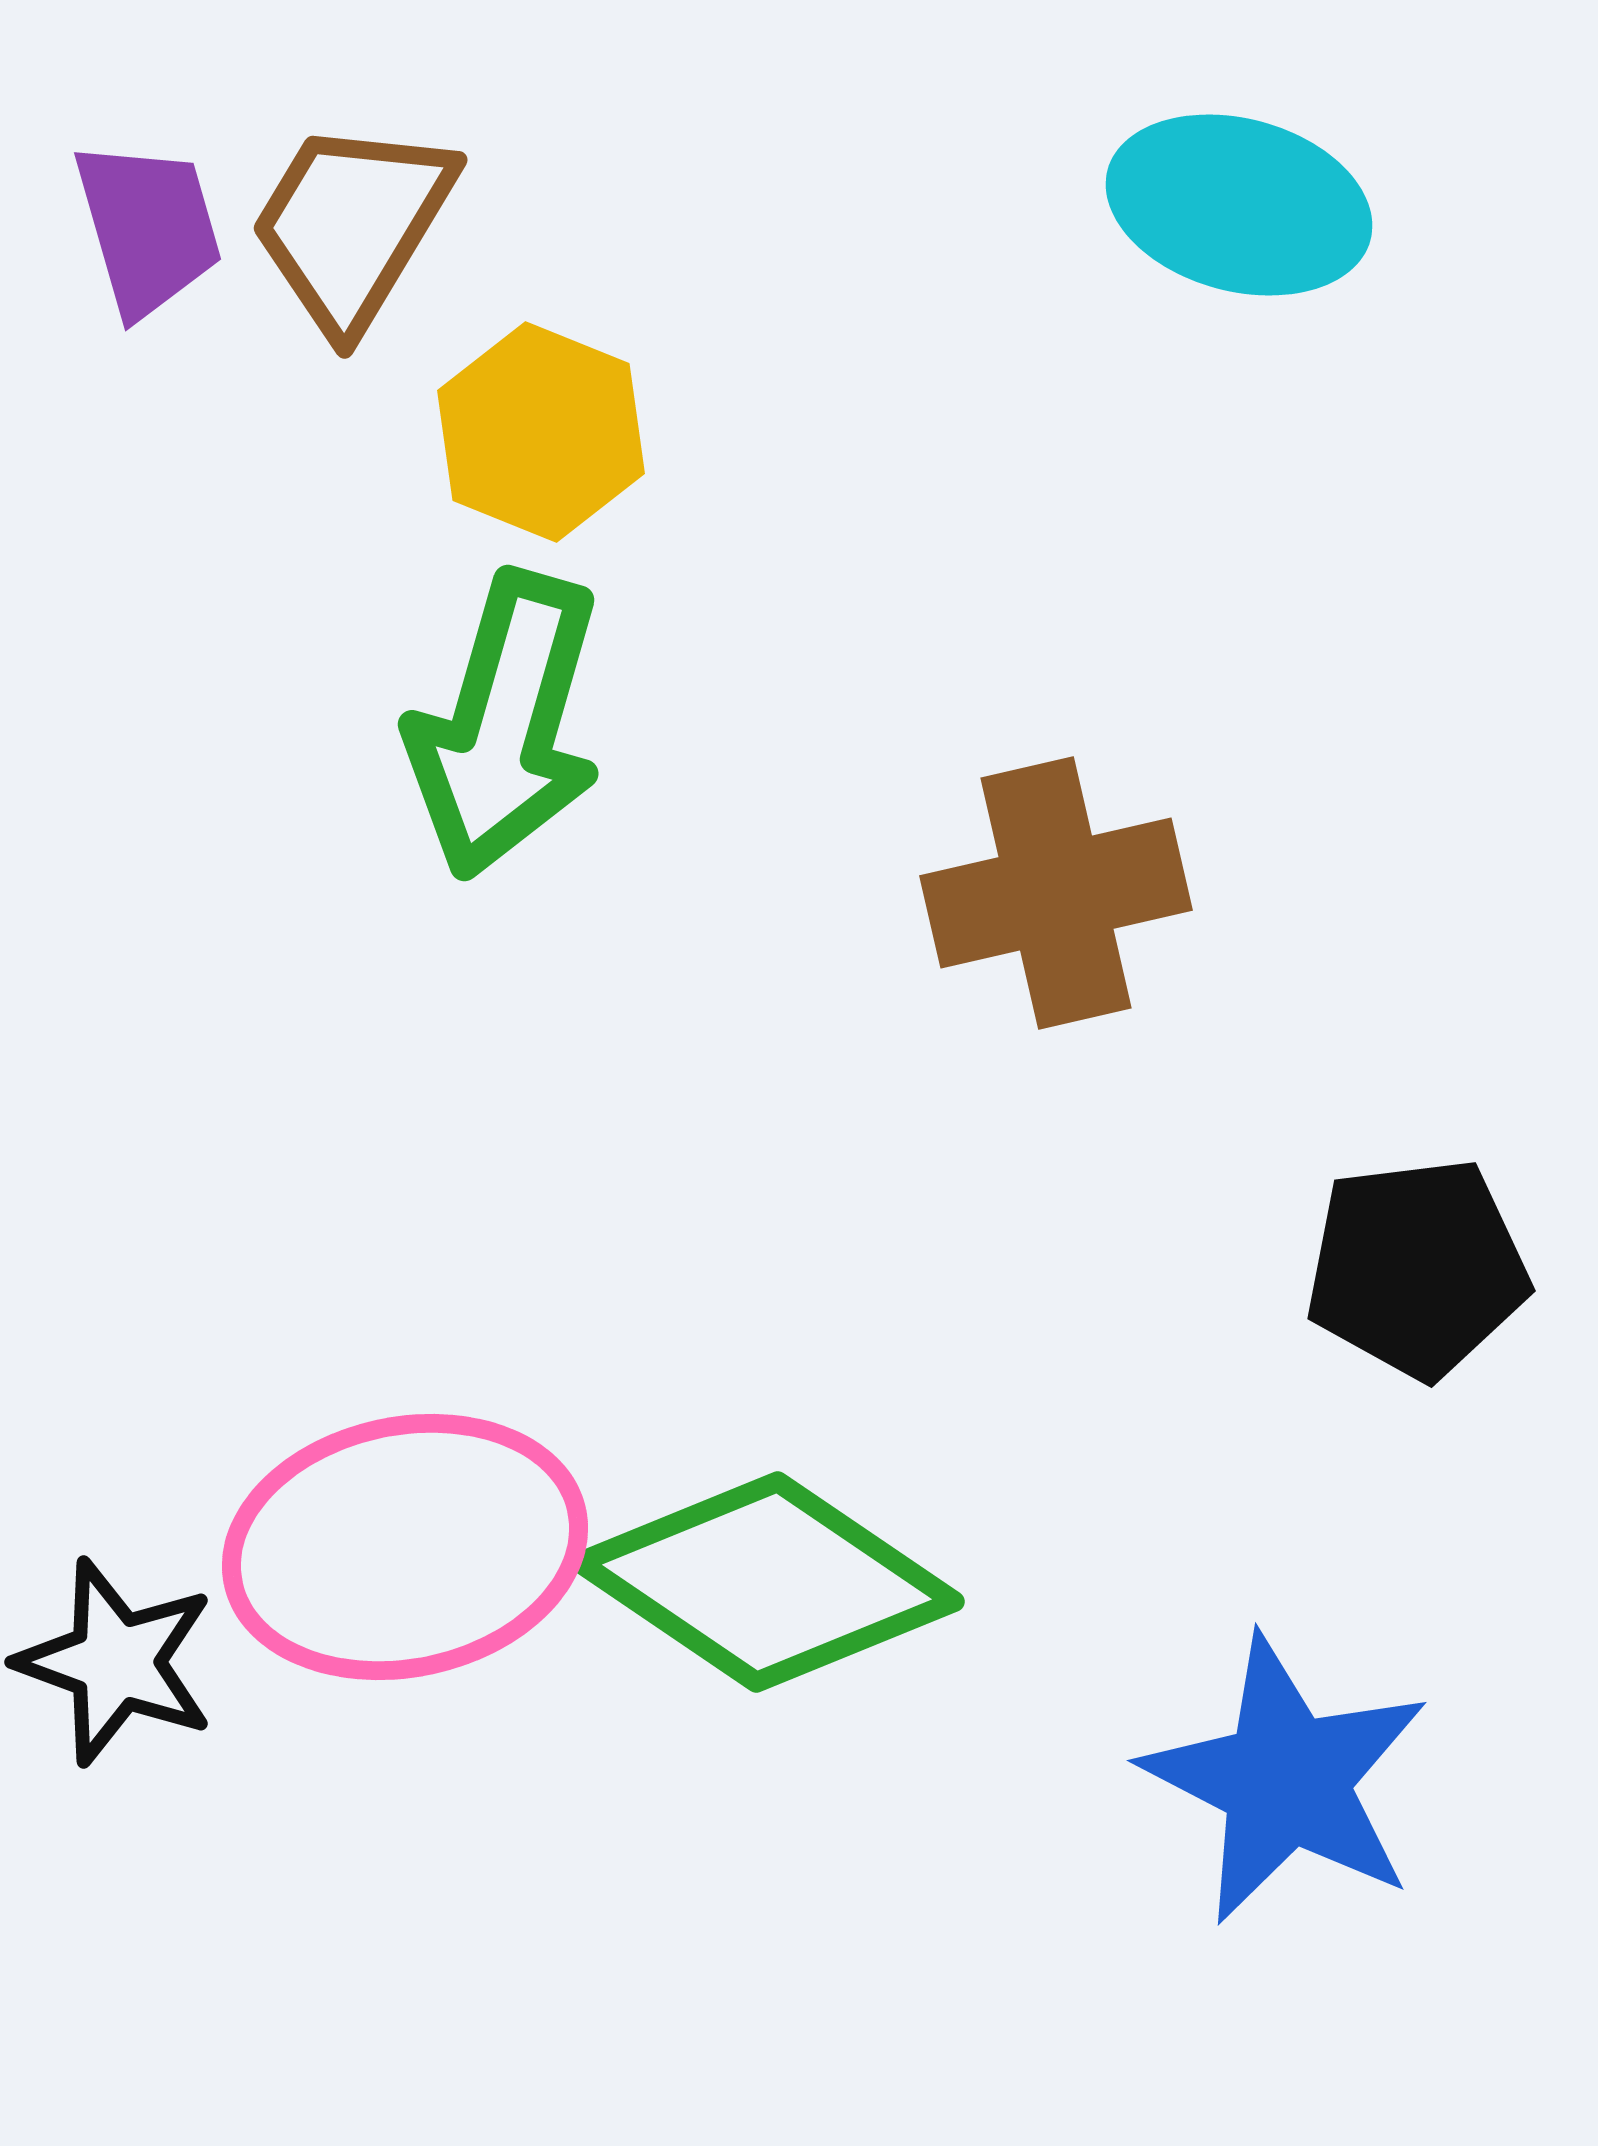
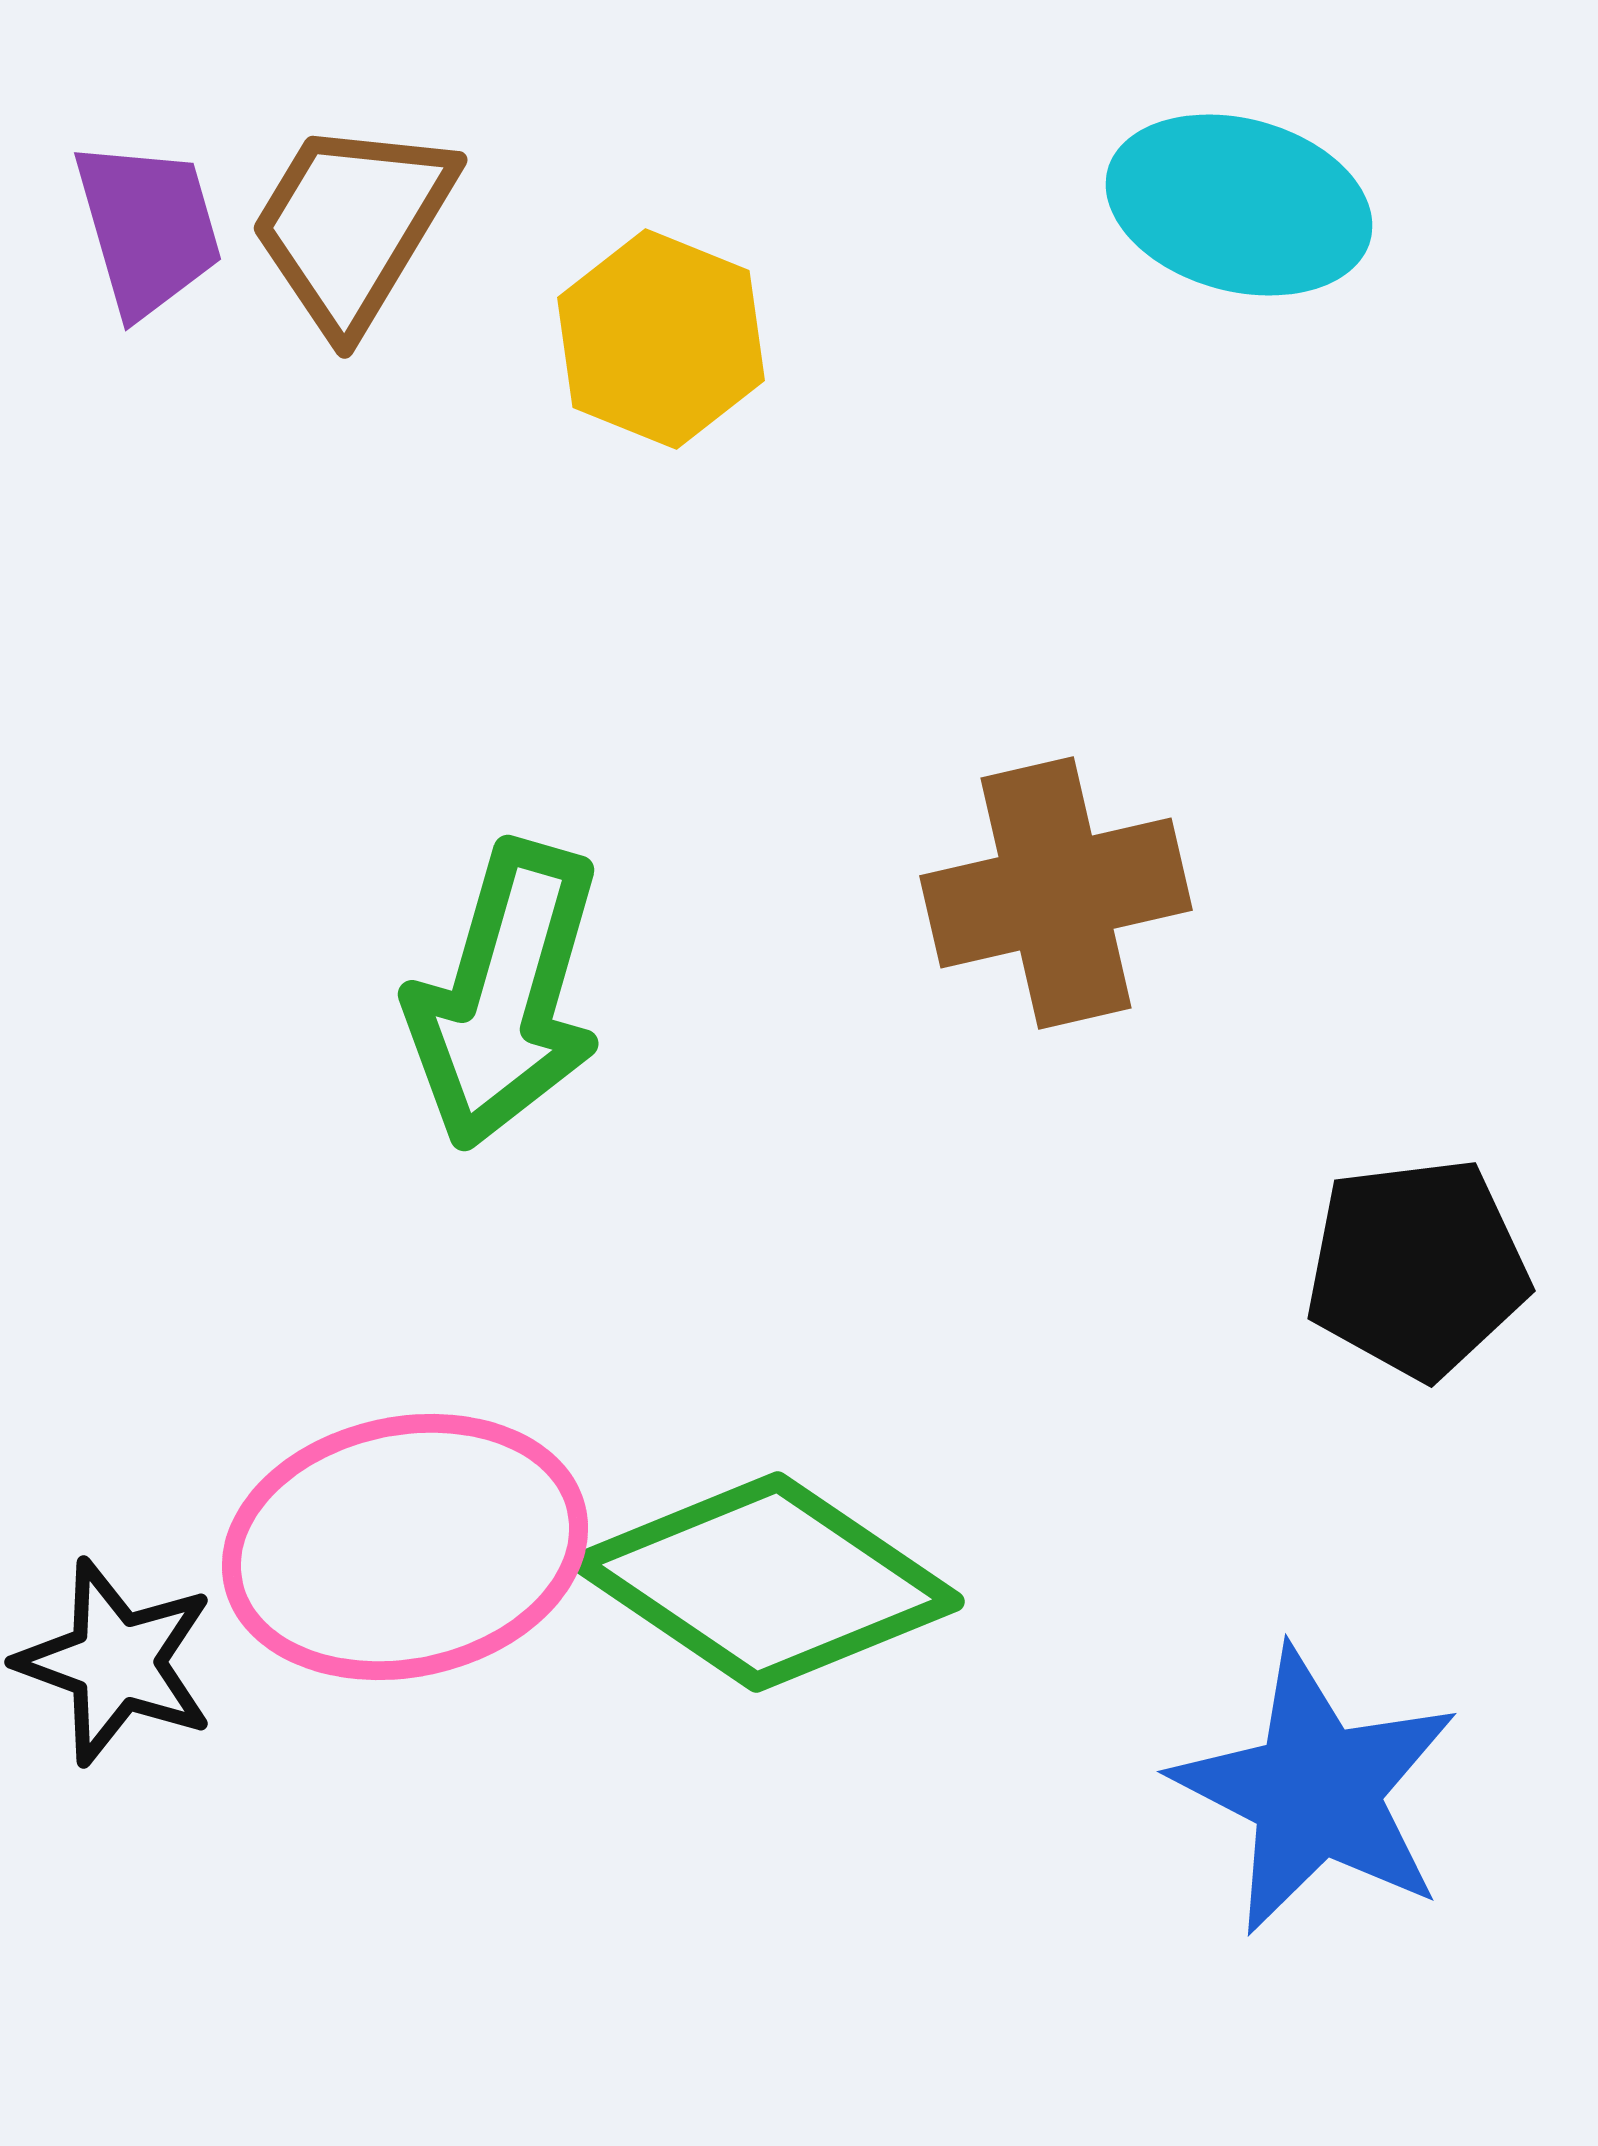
yellow hexagon: moved 120 px right, 93 px up
green arrow: moved 270 px down
blue star: moved 30 px right, 11 px down
